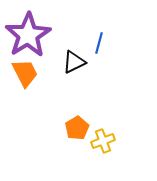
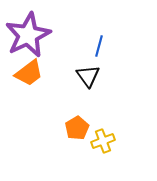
purple star: rotated 6 degrees clockwise
blue line: moved 3 px down
black triangle: moved 14 px right, 14 px down; rotated 40 degrees counterclockwise
orange trapezoid: moved 4 px right; rotated 80 degrees clockwise
